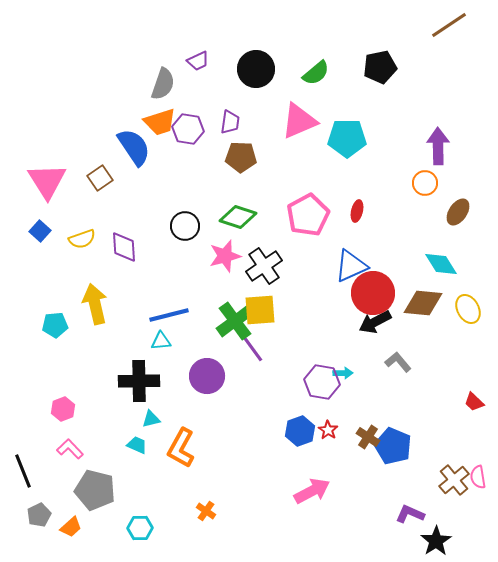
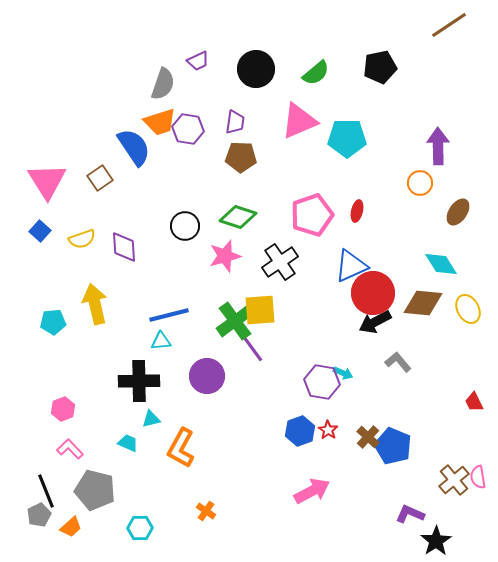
purple trapezoid at (230, 122): moved 5 px right
orange circle at (425, 183): moved 5 px left
pink pentagon at (308, 215): moved 4 px right; rotated 9 degrees clockwise
black cross at (264, 266): moved 16 px right, 4 px up
cyan pentagon at (55, 325): moved 2 px left, 3 px up
cyan arrow at (343, 373): rotated 24 degrees clockwise
red trapezoid at (474, 402): rotated 20 degrees clockwise
brown cross at (368, 437): rotated 10 degrees clockwise
cyan trapezoid at (137, 445): moved 9 px left, 2 px up
black line at (23, 471): moved 23 px right, 20 px down
